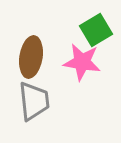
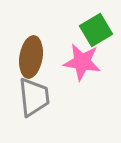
gray trapezoid: moved 4 px up
